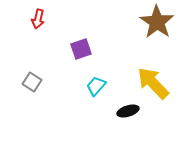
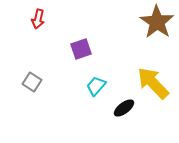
black ellipse: moved 4 px left, 3 px up; rotated 20 degrees counterclockwise
